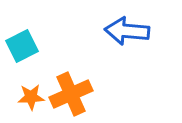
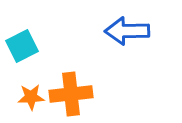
blue arrow: rotated 6 degrees counterclockwise
orange cross: rotated 18 degrees clockwise
